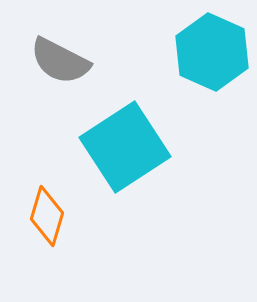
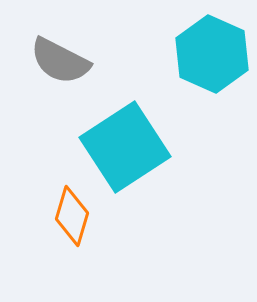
cyan hexagon: moved 2 px down
orange diamond: moved 25 px right
